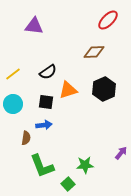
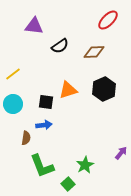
black semicircle: moved 12 px right, 26 px up
green star: rotated 24 degrees counterclockwise
